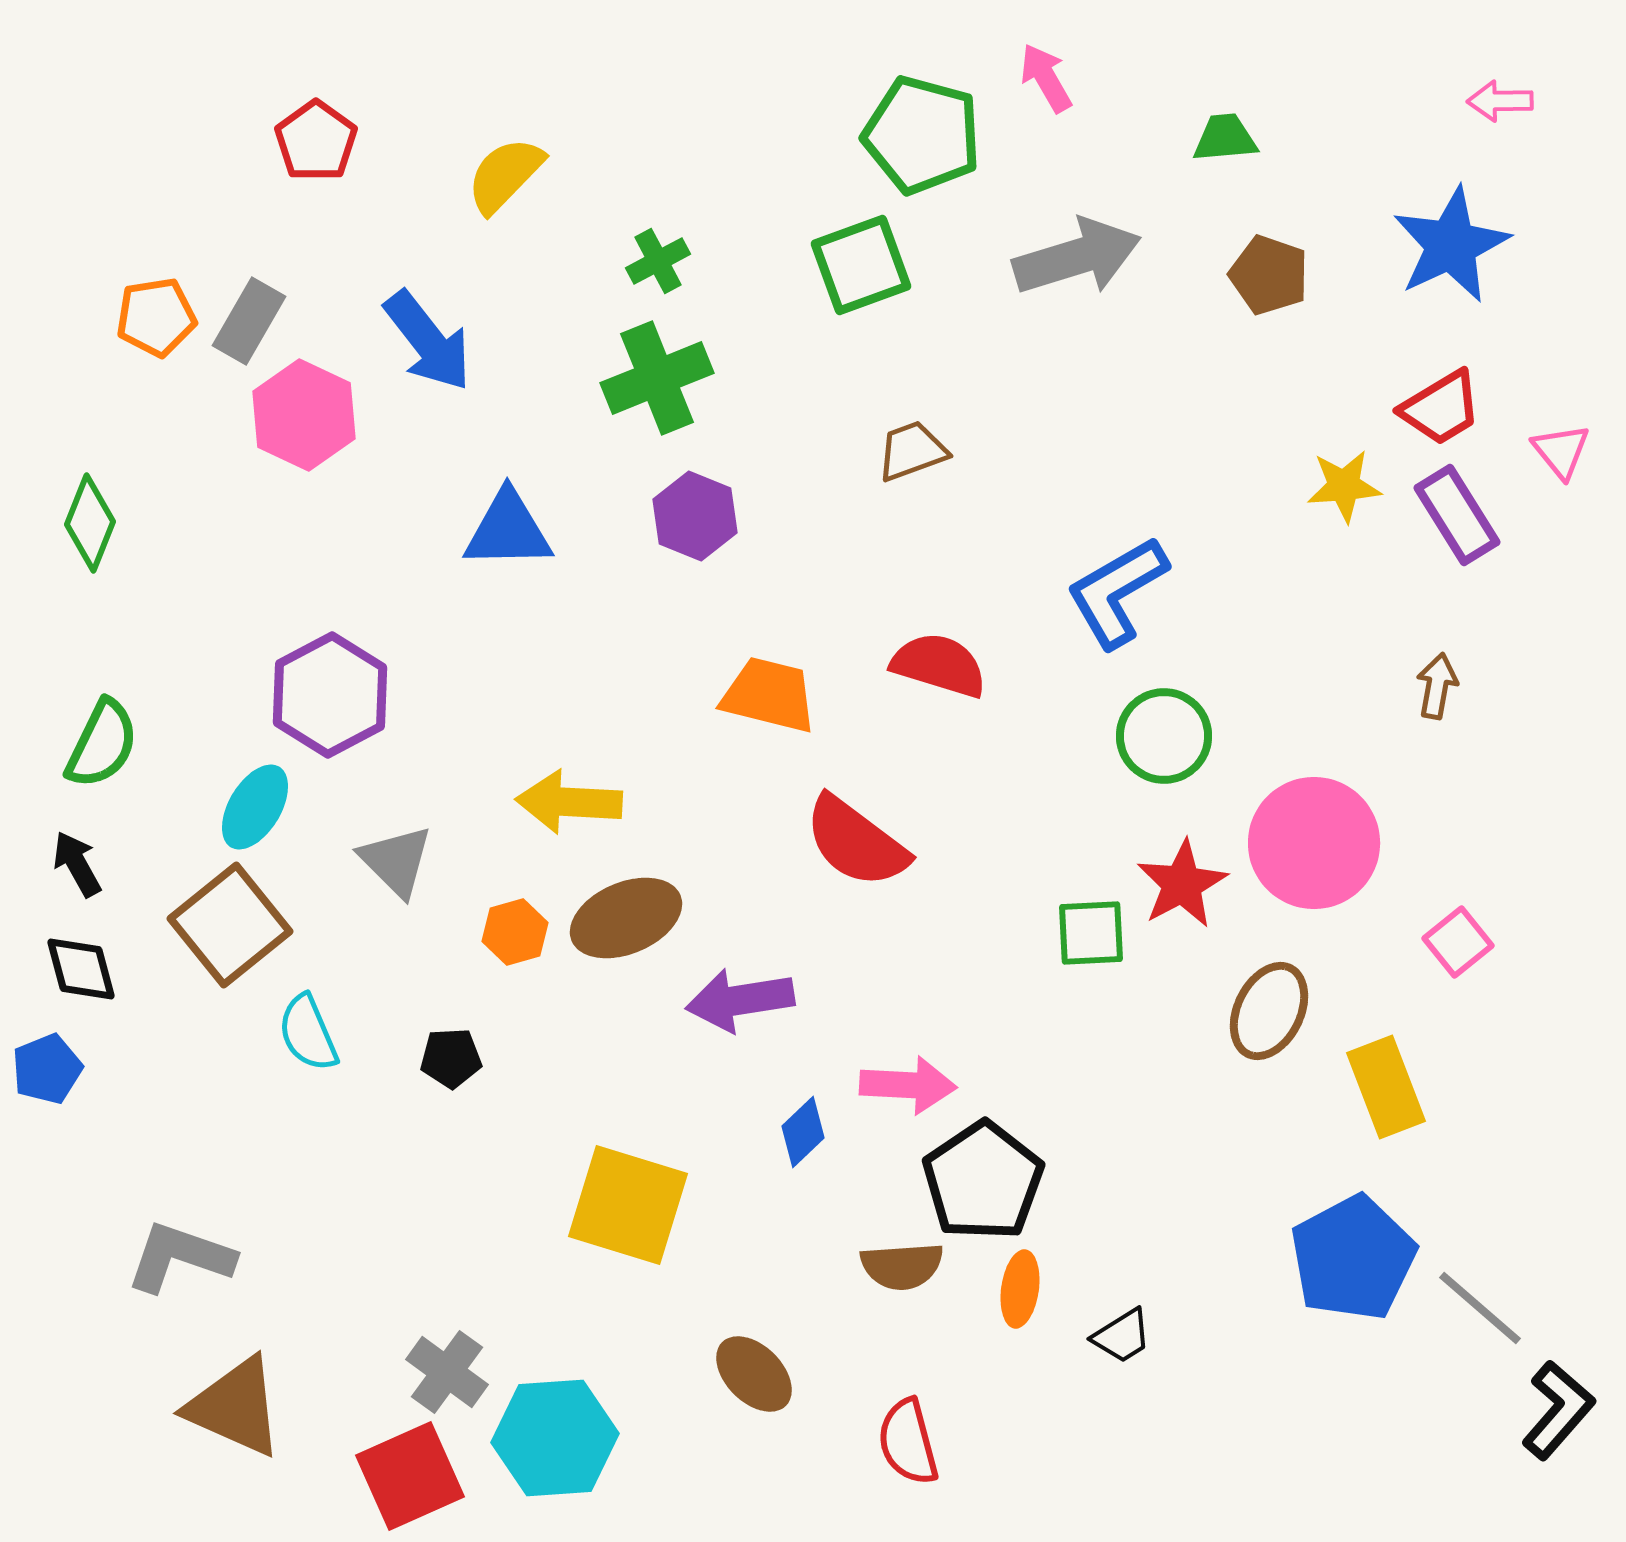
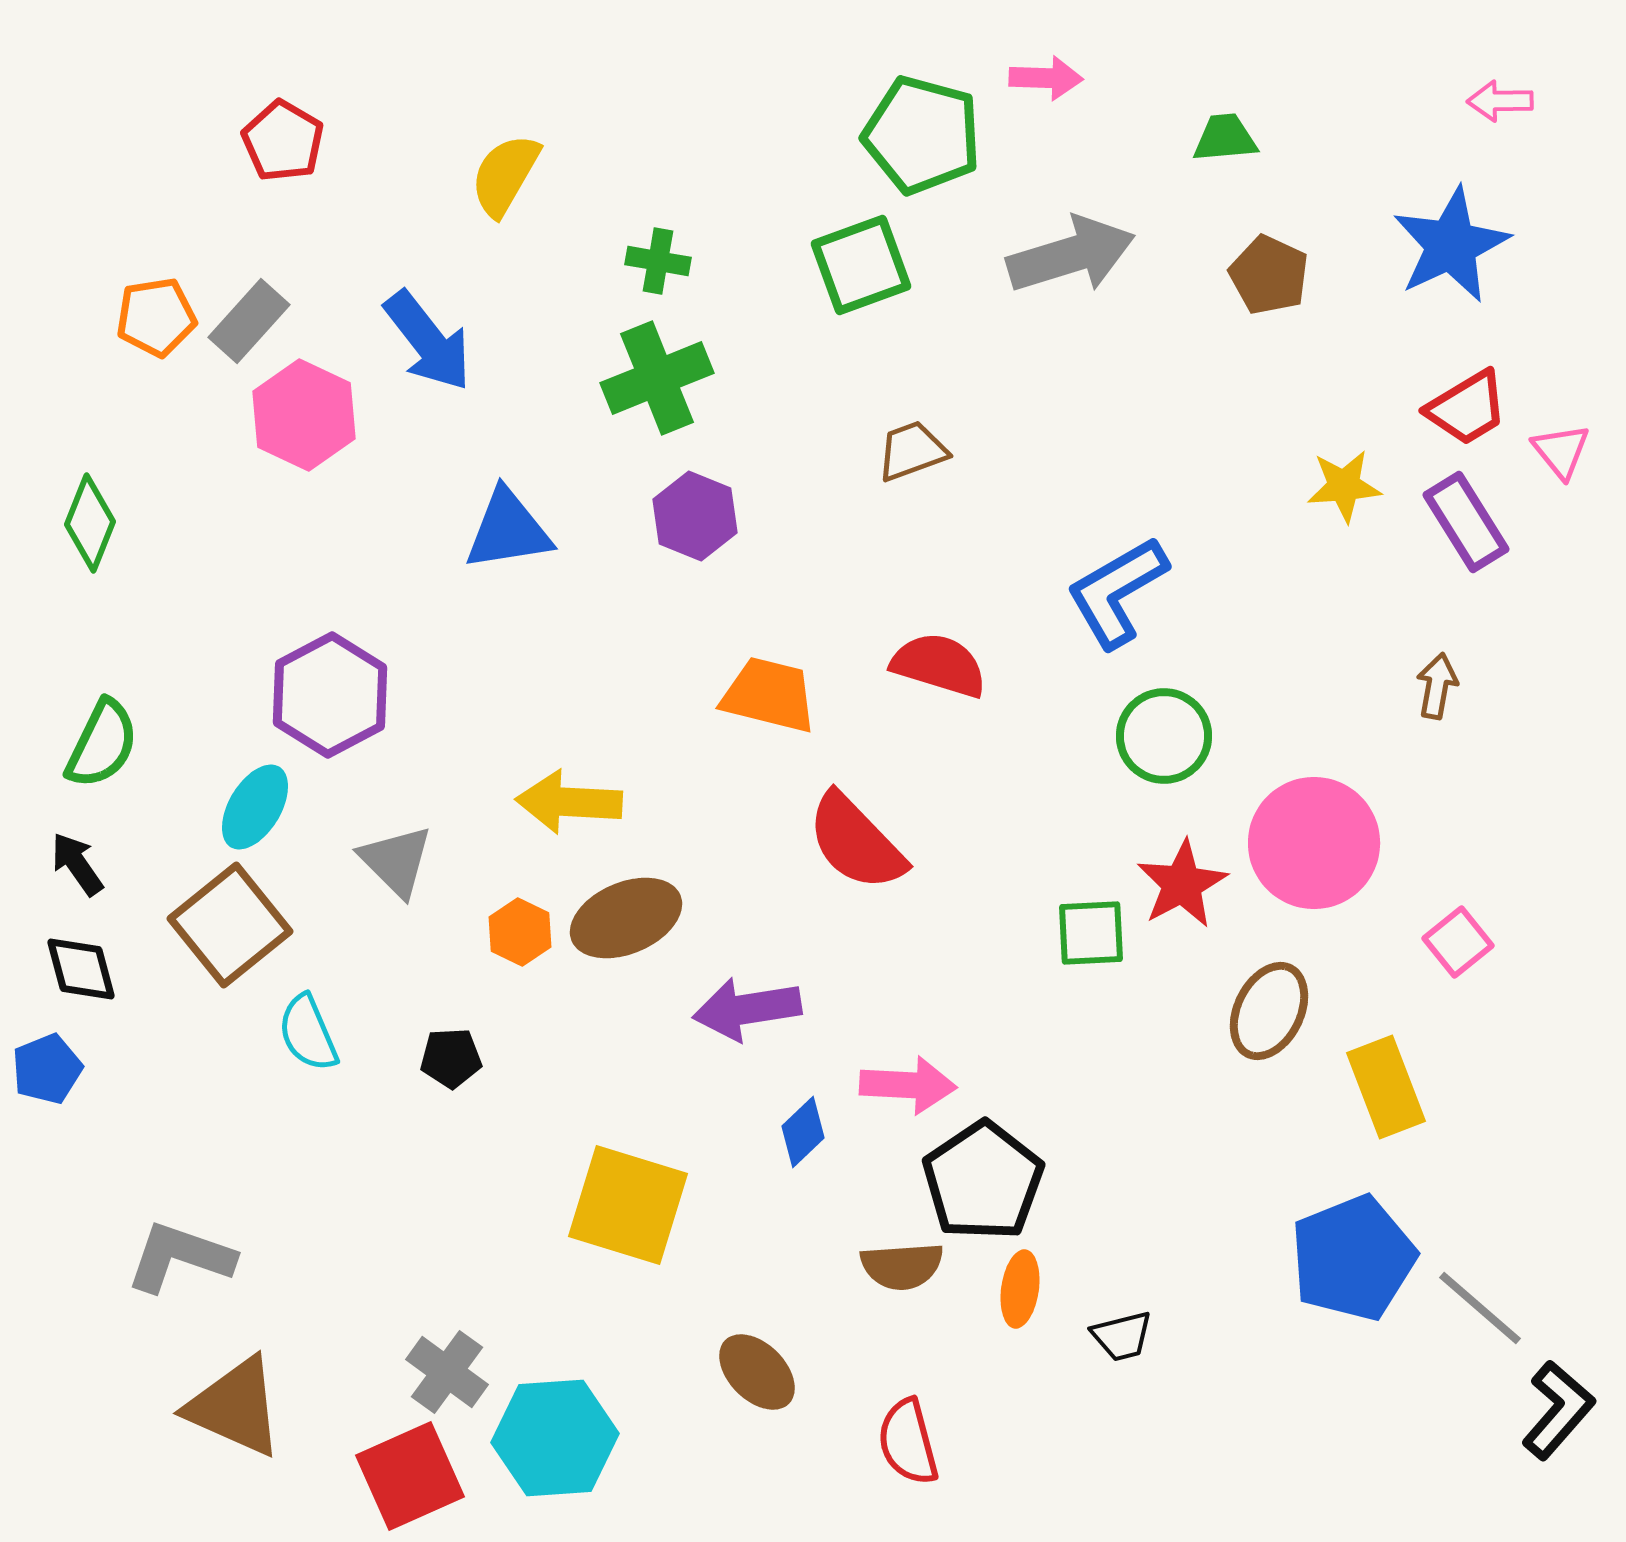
pink arrow at (1046, 78): rotated 122 degrees clockwise
red pentagon at (316, 141): moved 33 px left; rotated 6 degrees counterclockwise
yellow semicircle at (505, 175): rotated 14 degrees counterclockwise
gray arrow at (1077, 257): moved 6 px left, 2 px up
green cross at (658, 261): rotated 38 degrees clockwise
brown pentagon at (1269, 275): rotated 6 degrees clockwise
gray rectangle at (249, 321): rotated 12 degrees clockwise
red trapezoid at (1441, 408): moved 26 px right
purple rectangle at (1457, 515): moved 9 px right, 7 px down
blue triangle at (508, 530): rotated 8 degrees counterclockwise
red semicircle at (856, 842): rotated 9 degrees clockwise
black arrow at (77, 864): rotated 6 degrees counterclockwise
orange hexagon at (515, 932): moved 5 px right; rotated 18 degrees counterclockwise
purple arrow at (740, 1000): moved 7 px right, 9 px down
blue pentagon at (1353, 1258): rotated 6 degrees clockwise
black trapezoid at (1122, 1336): rotated 18 degrees clockwise
brown ellipse at (754, 1374): moved 3 px right, 2 px up
